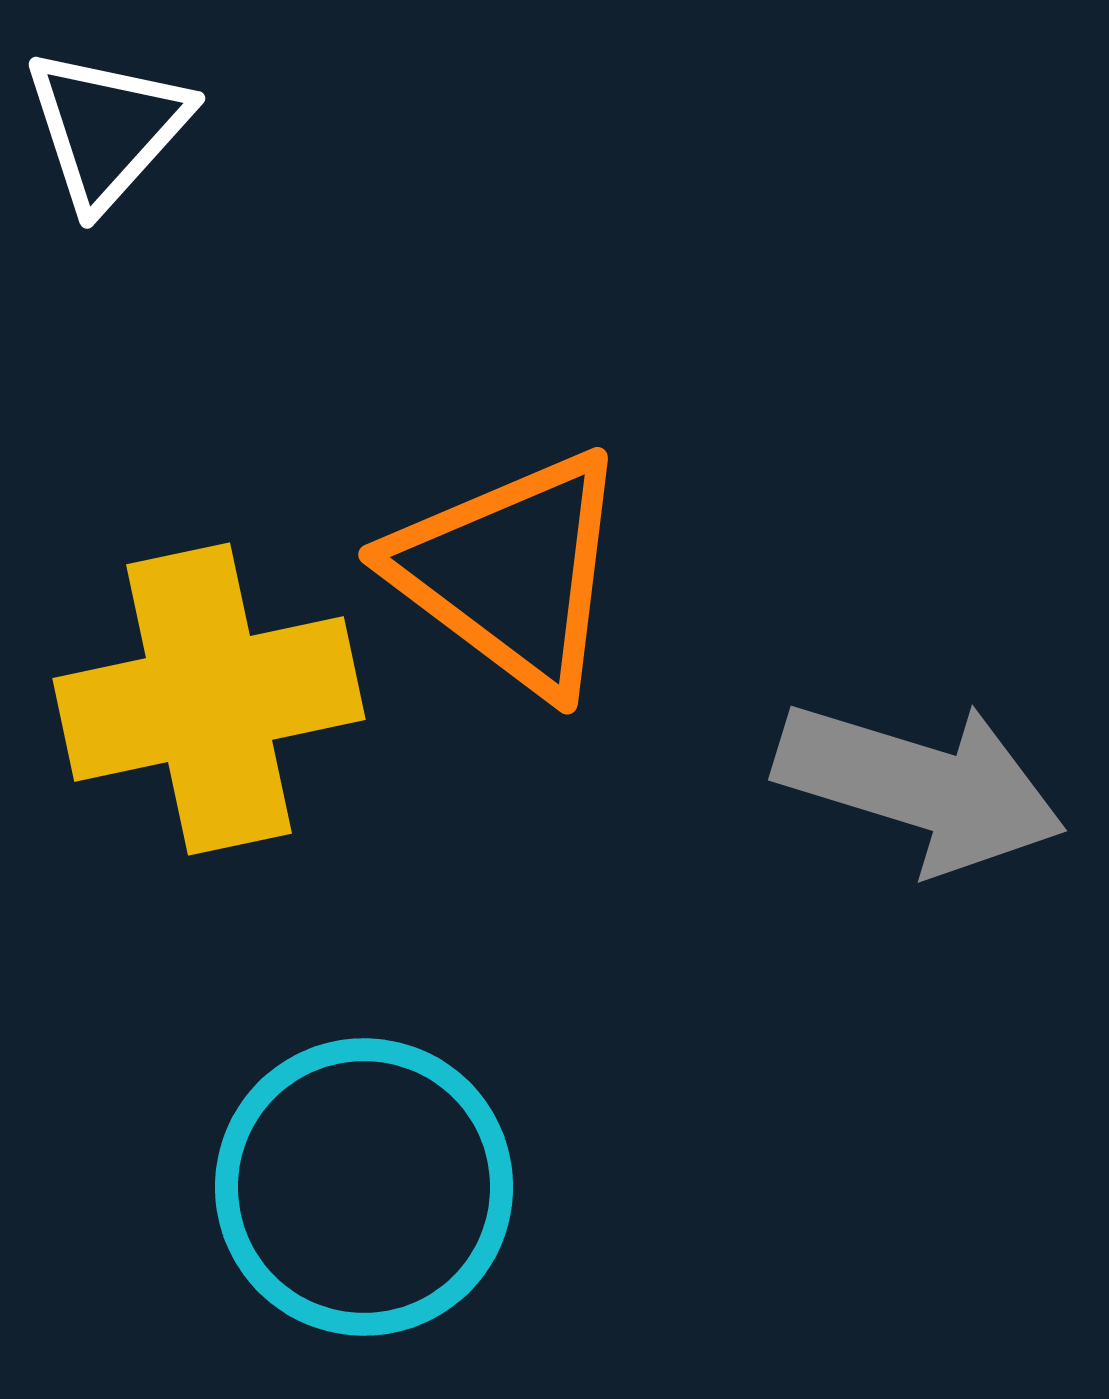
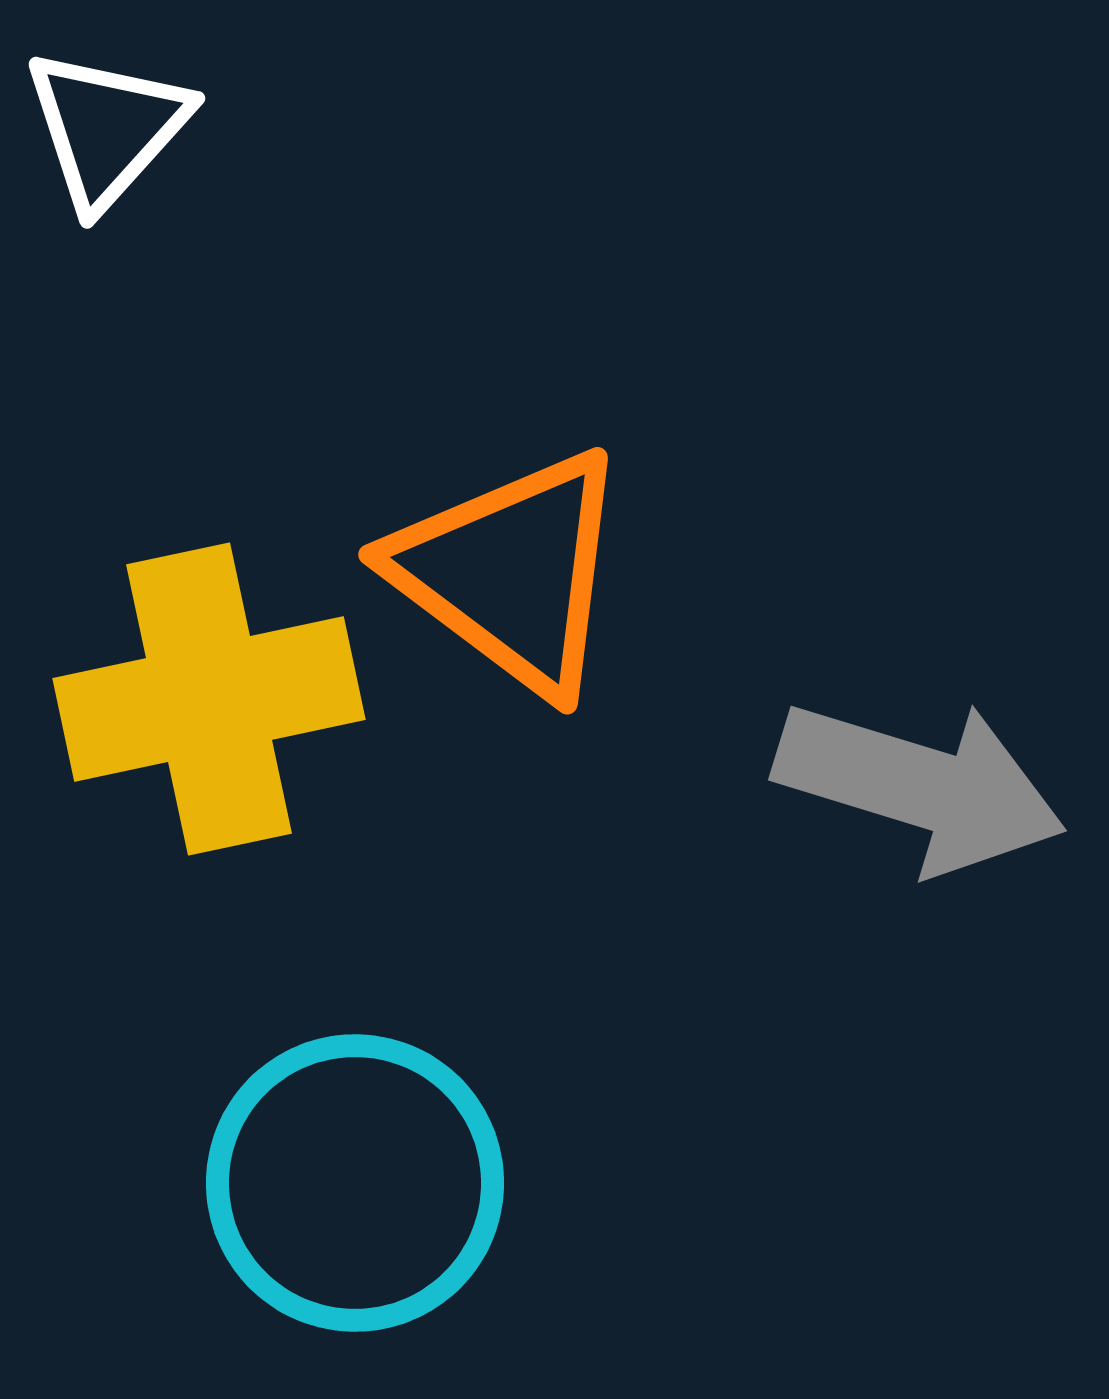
cyan circle: moved 9 px left, 4 px up
